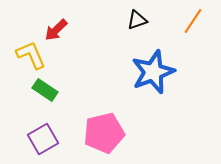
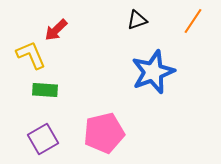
green rectangle: rotated 30 degrees counterclockwise
